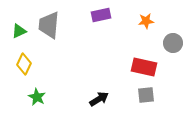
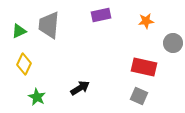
gray square: moved 7 px left, 1 px down; rotated 30 degrees clockwise
black arrow: moved 19 px left, 11 px up
